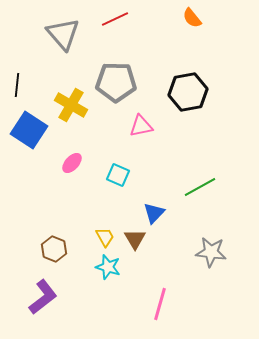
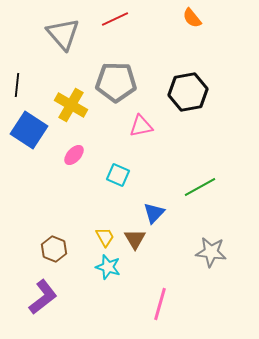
pink ellipse: moved 2 px right, 8 px up
